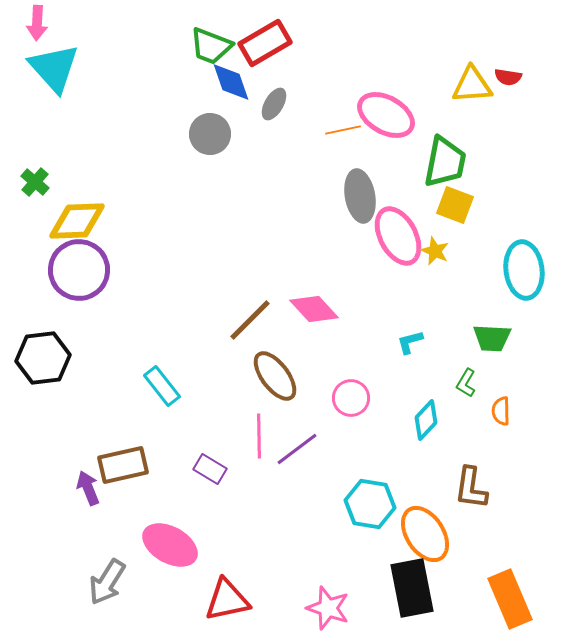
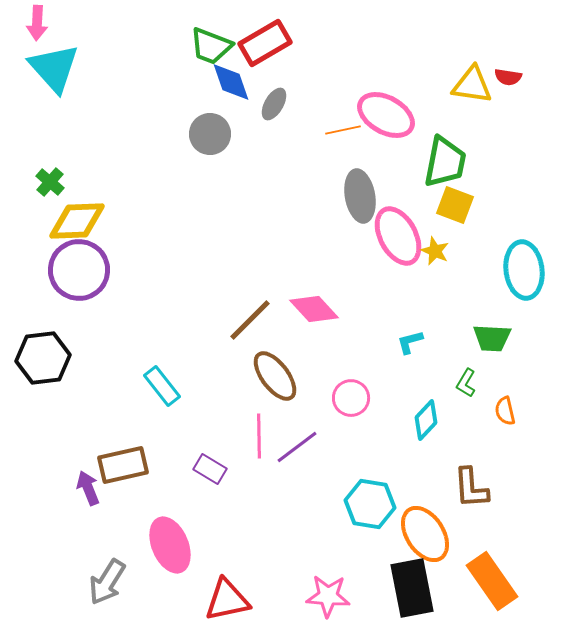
yellow triangle at (472, 85): rotated 12 degrees clockwise
green cross at (35, 182): moved 15 px right
orange semicircle at (501, 411): moved 4 px right; rotated 12 degrees counterclockwise
purple line at (297, 449): moved 2 px up
brown L-shape at (471, 488): rotated 12 degrees counterclockwise
pink ellipse at (170, 545): rotated 38 degrees clockwise
orange rectangle at (510, 599): moved 18 px left, 18 px up; rotated 12 degrees counterclockwise
pink star at (328, 608): moved 12 px up; rotated 15 degrees counterclockwise
